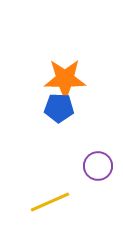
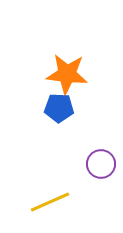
orange star: moved 2 px right, 5 px up; rotated 6 degrees clockwise
purple circle: moved 3 px right, 2 px up
